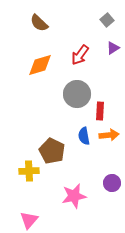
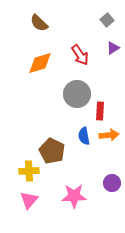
red arrow: rotated 70 degrees counterclockwise
orange diamond: moved 2 px up
pink star: rotated 10 degrees clockwise
pink triangle: moved 20 px up
